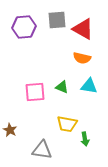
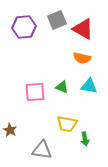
gray square: rotated 18 degrees counterclockwise
